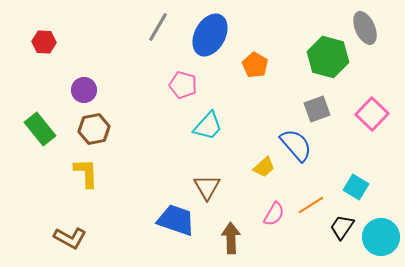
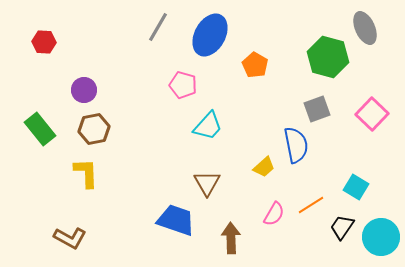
blue semicircle: rotated 30 degrees clockwise
brown triangle: moved 4 px up
